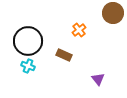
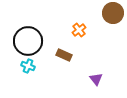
purple triangle: moved 2 px left
